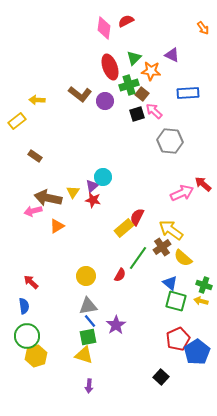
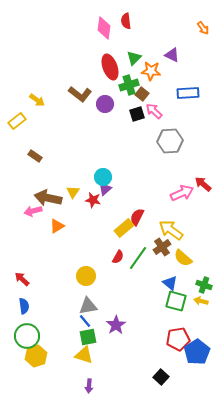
red semicircle at (126, 21): rotated 70 degrees counterclockwise
yellow arrow at (37, 100): rotated 147 degrees counterclockwise
purple circle at (105, 101): moved 3 px down
gray hexagon at (170, 141): rotated 10 degrees counterclockwise
purple triangle at (92, 186): moved 13 px right, 3 px down
red semicircle at (120, 275): moved 2 px left, 18 px up
red arrow at (31, 282): moved 9 px left, 3 px up
blue line at (90, 321): moved 5 px left
red pentagon at (178, 339): rotated 15 degrees clockwise
